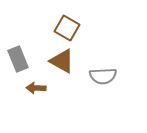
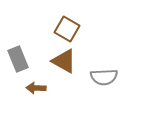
brown square: moved 1 px down
brown triangle: moved 2 px right
gray semicircle: moved 1 px right, 1 px down
